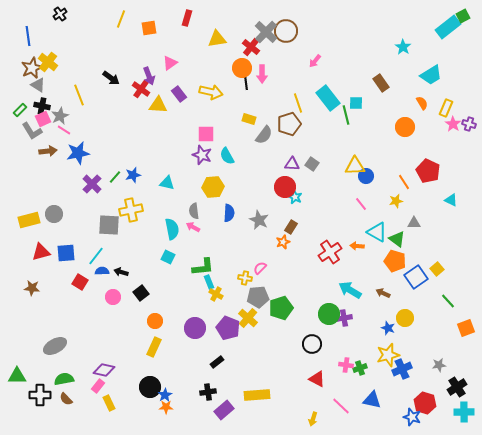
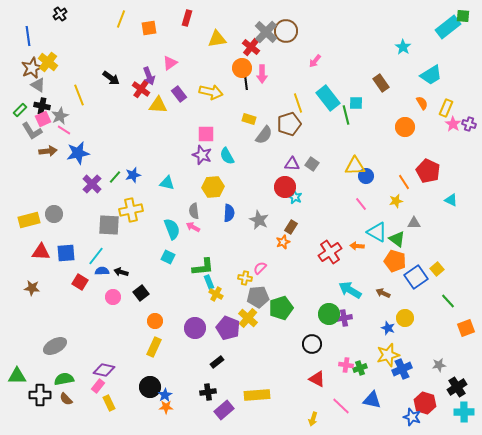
green square at (463, 16): rotated 32 degrees clockwise
cyan semicircle at (172, 229): rotated 10 degrees counterclockwise
red triangle at (41, 252): rotated 18 degrees clockwise
